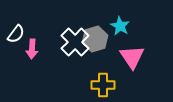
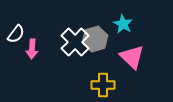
cyan star: moved 3 px right, 2 px up
pink triangle: rotated 12 degrees counterclockwise
